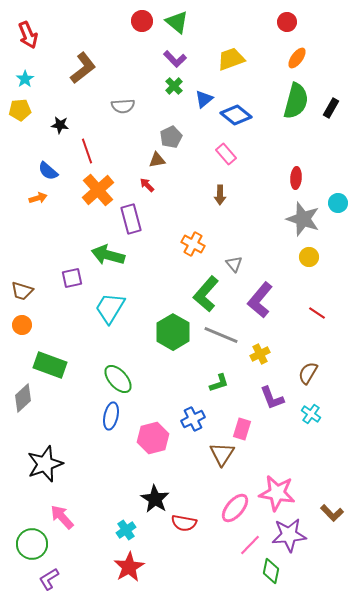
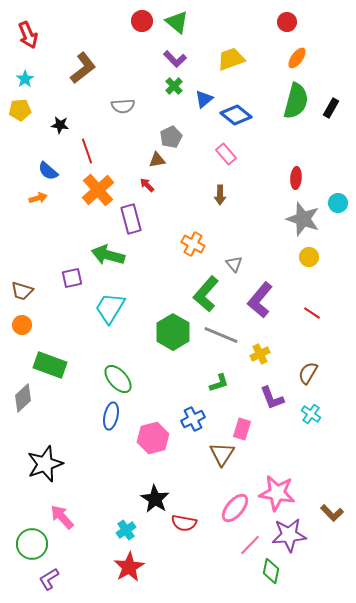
red line at (317, 313): moved 5 px left
